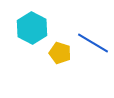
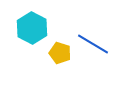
blue line: moved 1 px down
